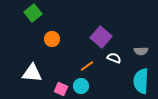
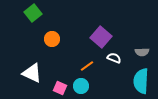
gray semicircle: moved 1 px right, 1 px down
white triangle: rotated 20 degrees clockwise
pink square: moved 1 px left, 1 px up
